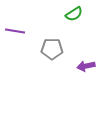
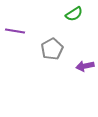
gray pentagon: rotated 30 degrees counterclockwise
purple arrow: moved 1 px left
